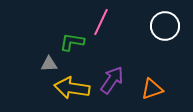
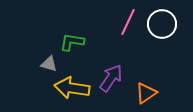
pink line: moved 27 px right
white circle: moved 3 px left, 2 px up
gray triangle: rotated 18 degrees clockwise
purple arrow: moved 1 px left, 2 px up
orange triangle: moved 6 px left, 4 px down; rotated 15 degrees counterclockwise
